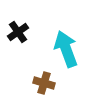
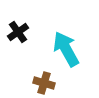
cyan arrow: rotated 9 degrees counterclockwise
